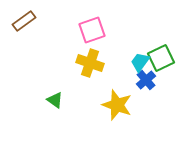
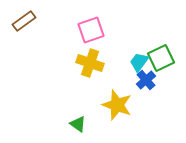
pink square: moved 1 px left
cyan trapezoid: moved 1 px left
green triangle: moved 23 px right, 24 px down
